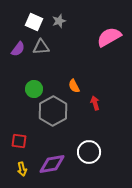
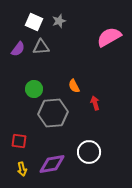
gray hexagon: moved 2 px down; rotated 24 degrees clockwise
